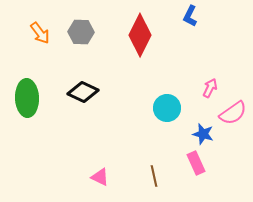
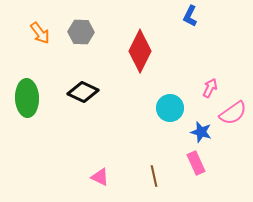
red diamond: moved 16 px down
cyan circle: moved 3 px right
blue star: moved 2 px left, 2 px up
